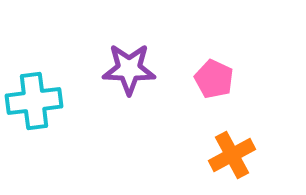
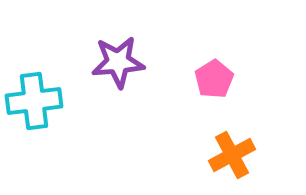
purple star: moved 11 px left, 7 px up; rotated 6 degrees counterclockwise
pink pentagon: rotated 15 degrees clockwise
